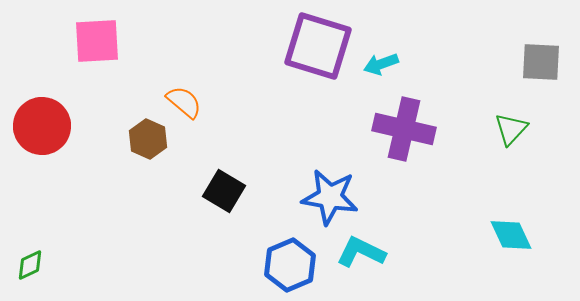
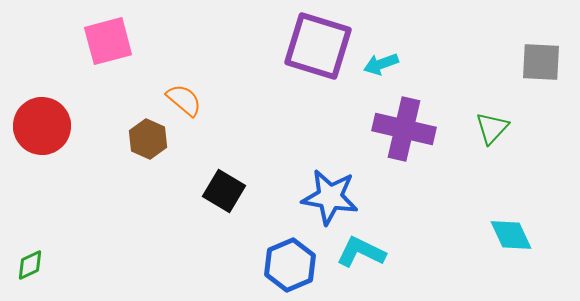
pink square: moved 11 px right; rotated 12 degrees counterclockwise
orange semicircle: moved 2 px up
green triangle: moved 19 px left, 1 px up
